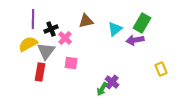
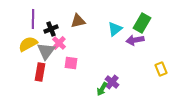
brown triangle: moved 8 px left
pink cross: moved 6 px left, 5 px down
